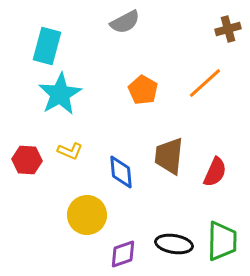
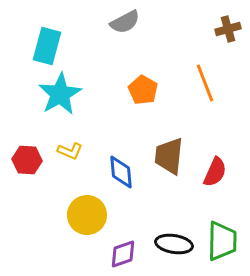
orange line: rotated 69 degrees counterclockwise
